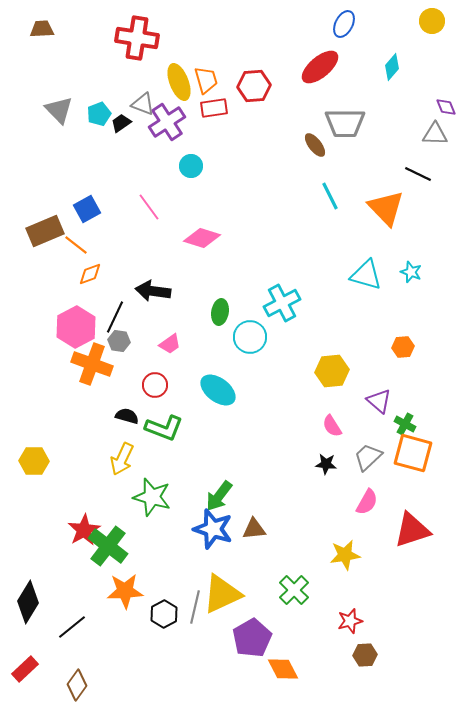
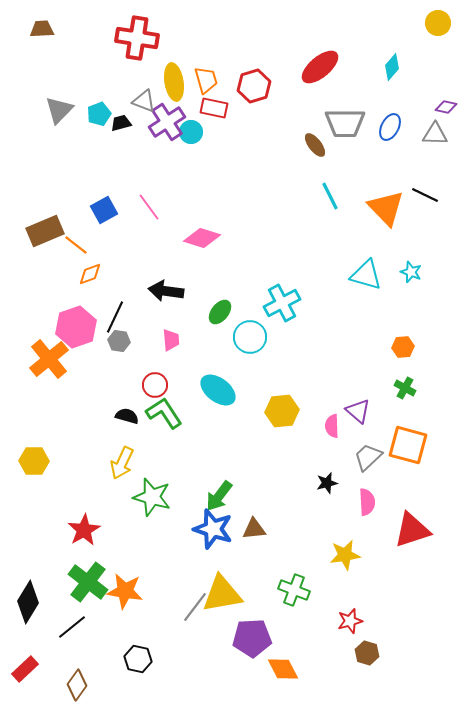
yellow circle at (432, 21): moved 6 px right, 2 px down
blue ellipse at (344, 24): moved 46 px right, 103 px down
yellow ellipse at (179, 82): moved 5 px left; rotated 12 degrees clockwise
red hexagon at (254, 86): rotated 12 degrees counterclockwise
gray triangle at (143, 104): moved 1 px right, 3 px up
purple diamond at (446, 107): rotated 55 degrees counterclockwise
red rectangle at (214, 108): rotated 20 degrees clockwise
gray triangle at (59, 110): rotated 28 degrees clockwise
black trapezoid at (121, 123): rotated 20 degrees clockwise
cyan circle at (191, 166): moved 34 px up
black line at (418, 174): moved 7 px right, 21 px down
blue square at (87, 209): moved 17 px right, 1 px down
black arrow at (153, 291): moved 13 px right
green ellipse at (220, 312): rotated 30 degrees clockwise
pink hexagon at (76, 327): rotated 9 degrees clockwise
pink trapezoid at (170, 344): moved 1 px right, 4 px up; rotated 60 degrees counterclockwise
orange cross at (92, 364): moved 43 px left, 5 px up; rotated 30 degrees clockwise
yellow hexagon at (332, 371): moved 50 px left, 40 px down
purple triangle at (379, 401): moved 21 px left, 10 px down
green cross at (405, 424): moved 36 px up
pink semicircle at (332, 426): rotated 30 degrees clockwise
green L-shape at (164, 428): moved 15 px up; rotated 144 degrees counterclockwise
orange square at (413, 453): moved 5 px left, 8 px up
yellow arrow at (122, 459): moved 4 px down
black star at (326, 464): moved 1 px right, 19 px down; rotated 20 degrees counterclockwise
pink semicircle at (367, 502): rotated 32 degrees counterclockwise
green cross at (108, 546): moved 20 px left, 36 px down
green cross at (294, 590): rotated 24 degrees counterclockwise
orange star at (125, 591): rotated 12 degrees clockwise
yellow triangle at (222, 594): rotated 15 degrees clockwise
gray line at (195, 607): rotated 24 degrees clockwise
black hexagon at (164, 614): moved 26 px left, 45 px down; rotated 20 degrees counterclockwise
purple pentagon at (252, 638): rotated 27 degrees clockwise
brown hexagon at (365, 655): moved 2 px right, 2 px up; rotated 20 degrees clockwise
